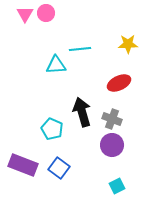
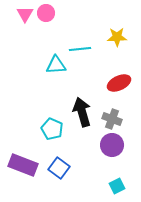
yellow star: moved 11 px left, 7 px up
